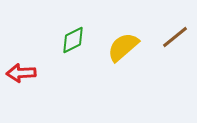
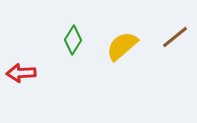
green diamond: rotated 32 degrees counterclockwise
yellow semicircle: moved 1 px left, 1 px up
